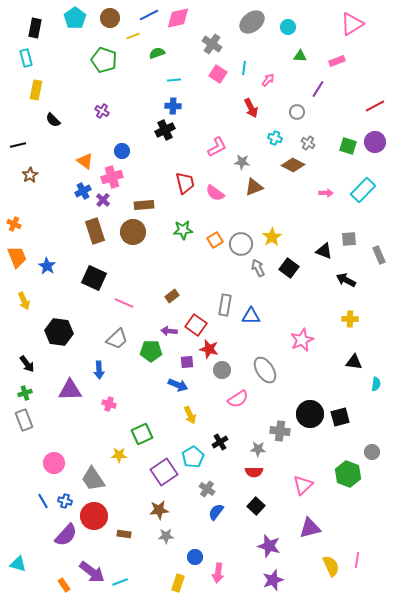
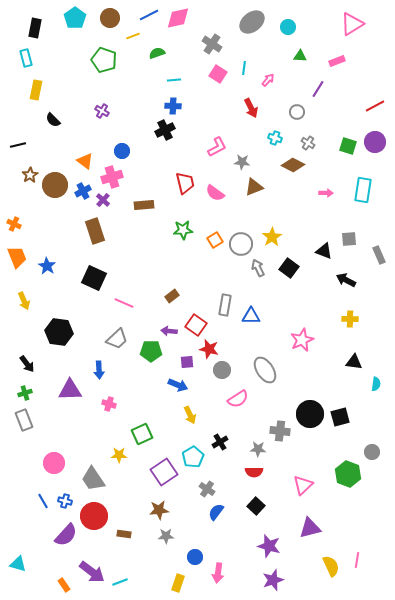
cyan rectangle at (363, 190): rotated 35 degrees counterclockwise
brown circle at (133, 232): moved 78 px left, 47 px up
